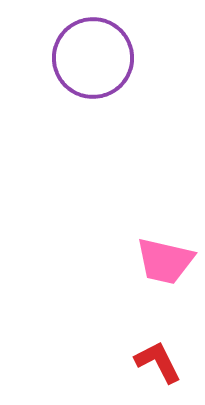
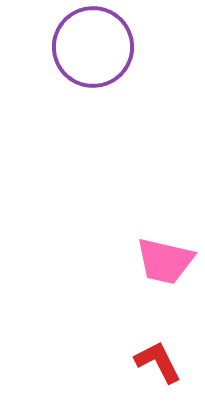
purple circle: moved 11 px up
